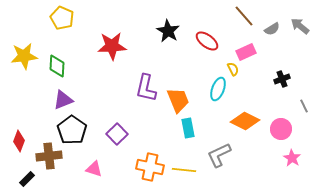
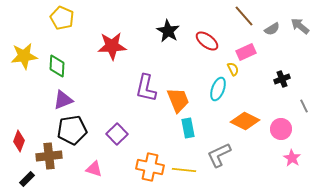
black pentagon: rotated 28 degrees clockwise
